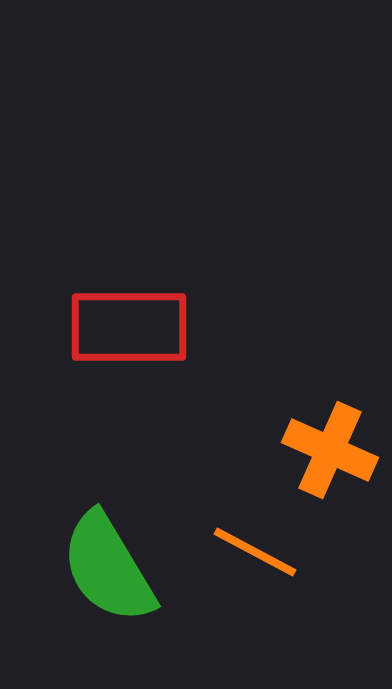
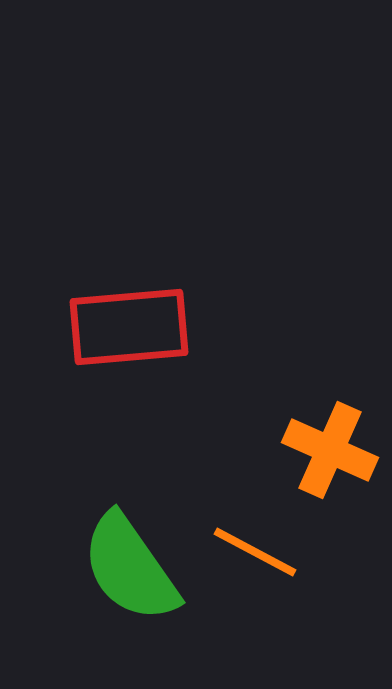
red rectangle: rotated 5 degrees counterclockwise
green semicircle: moved 22 px right; rotated 4 degrees counterclockwise
